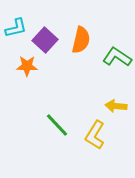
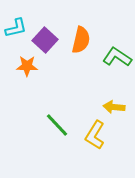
yellow arrow: moved 2 px left, 1 px down
